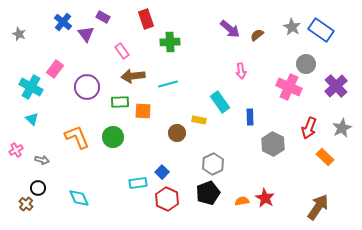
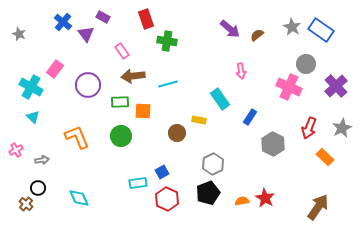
green cross at (170, 42): moved 3 px left, 1 px up; rotated 12 degrees clockwise
purple circle at (87, 87): moved 1 px right, 2 px up
cyan rectangle at (220, 102): moved 3 px up
blue rectangle at (250, 117): rotated 35 degrees clockwise
cyan triangle at (32, 119): moved 1 px right, 2 px up
green circle at (113, 137): moved 8 px right, 1 px up
gray arrow at (42, 160): rotated 24 degrees counterclockwise
blue square at (162, 172): rotated 16 degrees clockwise
